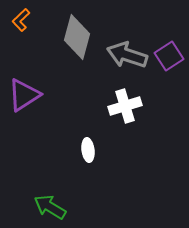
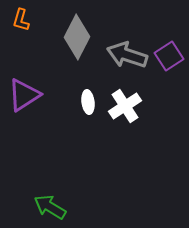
orange L-shape: rotated 30 degrees counterclockwise
gray diamond: rotated 12 degrees clockwise
white cross: rotated 16 degrees counterclockwise
white ellipse: moved 48 px up
